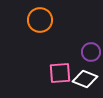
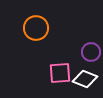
orange circle: moved 4 px left, 8 px down
